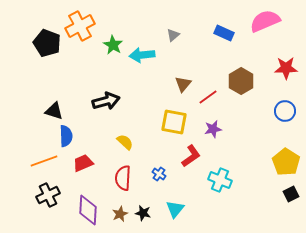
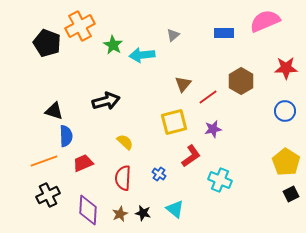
blue rectangle: rotated 24 degrees counterclockwise
yellow square: rotated 24 degrees counterclockwise
cyan triangle: rotated 30 degrees counterclockwise
